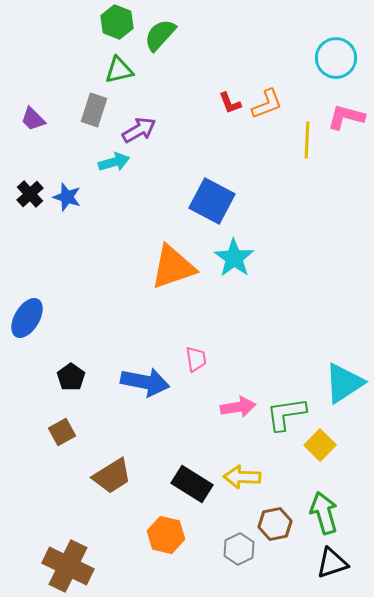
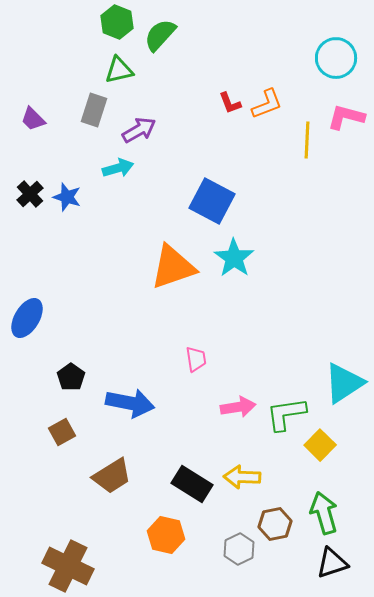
cyan arrow: moved 4 px right, 6 px down
blue arrow: moved 15 px left, 21 px down
